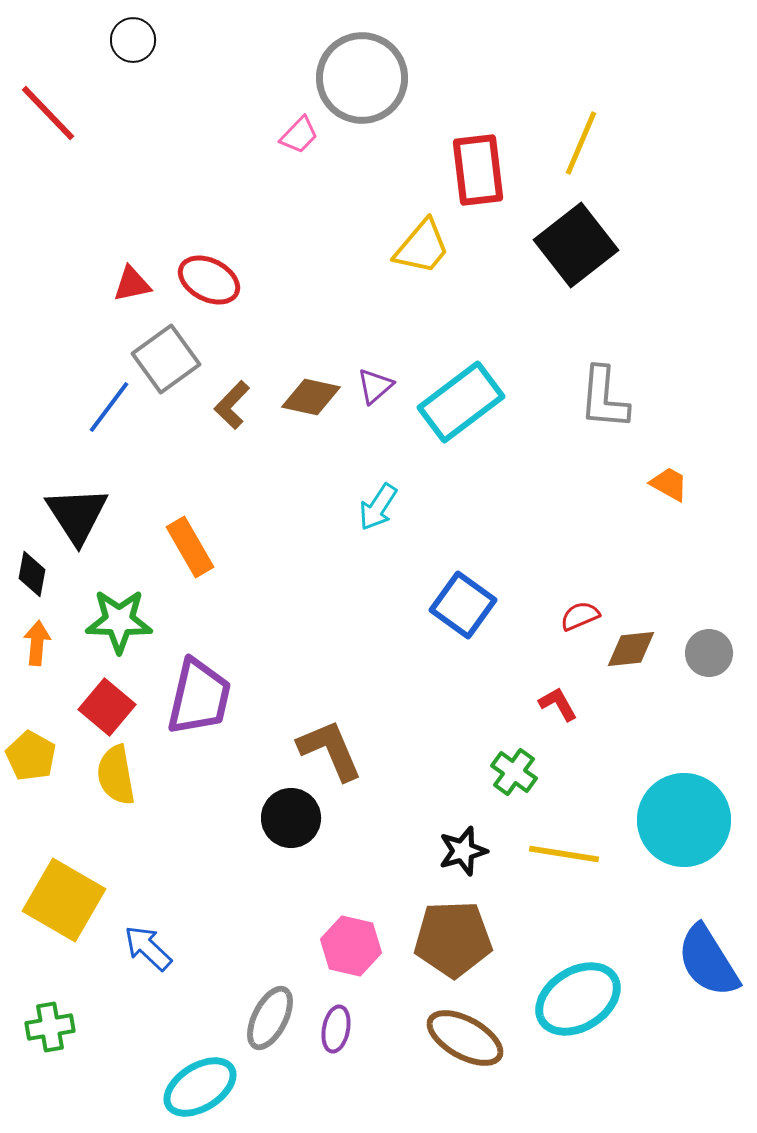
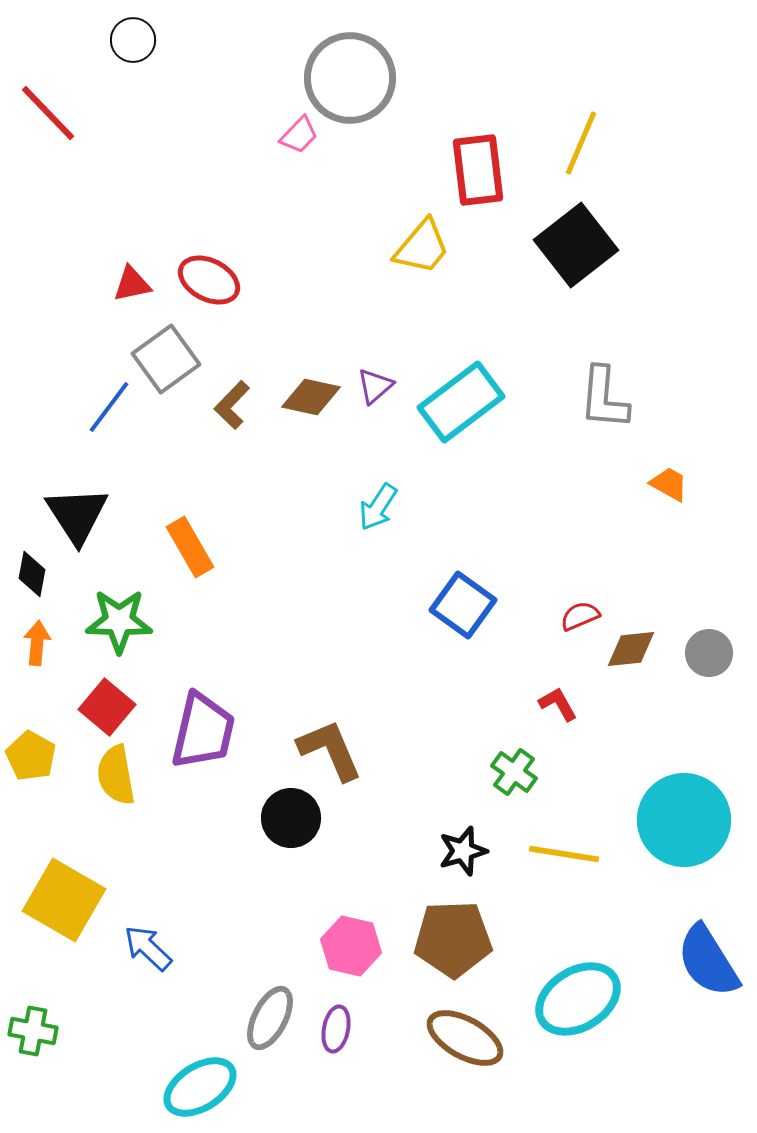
gray circle at (362, 78): moved 12 px left
purple trapezoid at (199, 697): moved 4 px right, 34 px down
green cross at (50, 1027): moved 17 px left, 4 px down; rotated 21 degrees clockwise
